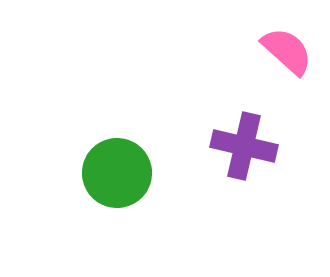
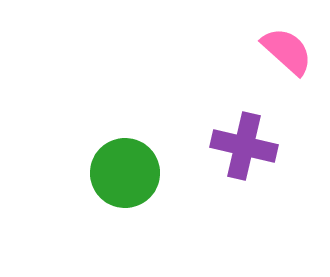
green circle: moved 8 px right
